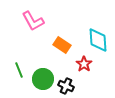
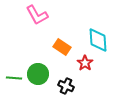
pink L-shape: moved 4 px right, 6 px up
orange rectangle: moved 2 px down
red star: moved 1 px right, 1 px up
green line: moved 5 px left, 8 px down; rotated 63 degrees counterclockwise
green circle: moved 5 px left, 5 px up
